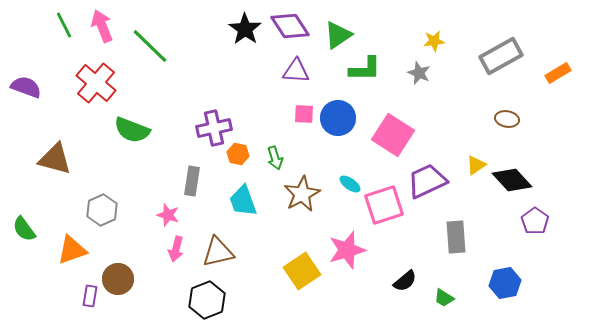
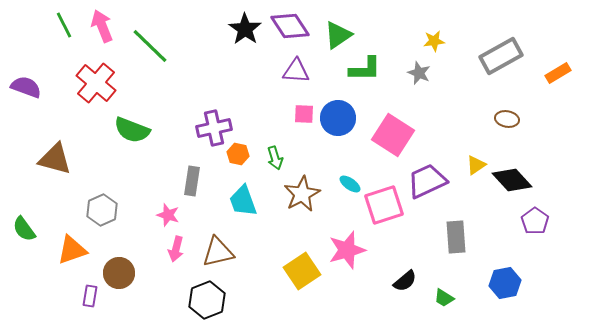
brown circle at (118, 279): moved 1 px right, 6 px up
